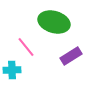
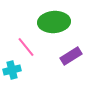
green ellipse: rotated 20 degrees counterclockwise
cyan cross: rotated 12 degrees counterclockwise
